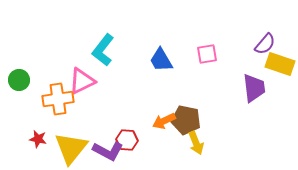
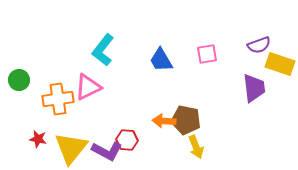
purple semicircle: moved 6 px left, 1 px down; rotated 30 degrees clockwise
pink triangle: moved 6 px right, 6 px down
orange arrow: rotated 30 degrees clockwise
yellow arrow: moved 4 px down
purple L-shape: moved 1 px left
